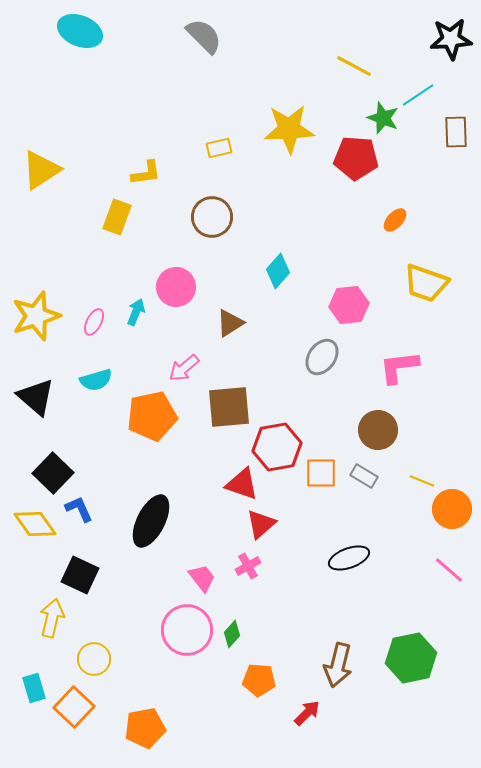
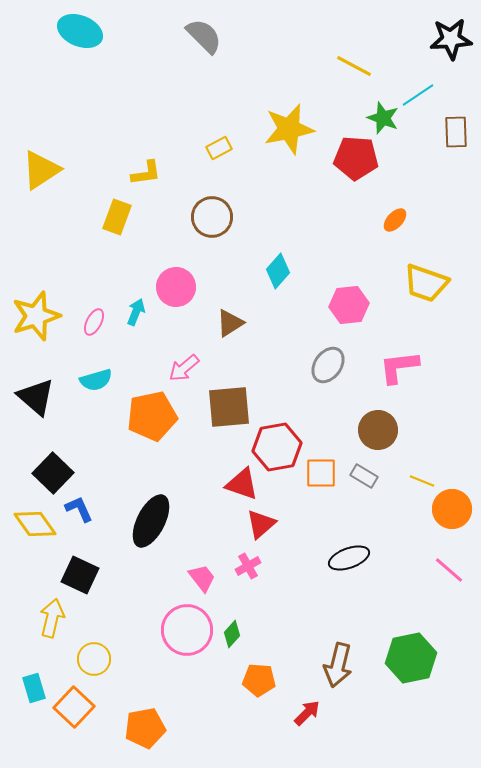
yellow star at (289, 129): rotated 9 degrees counterclockwise
yellow rectangle at (219, 148): rotated 15 degrees counterclockwise
gray ellipse at (322, 357): moved 6 px right, 8 px down
